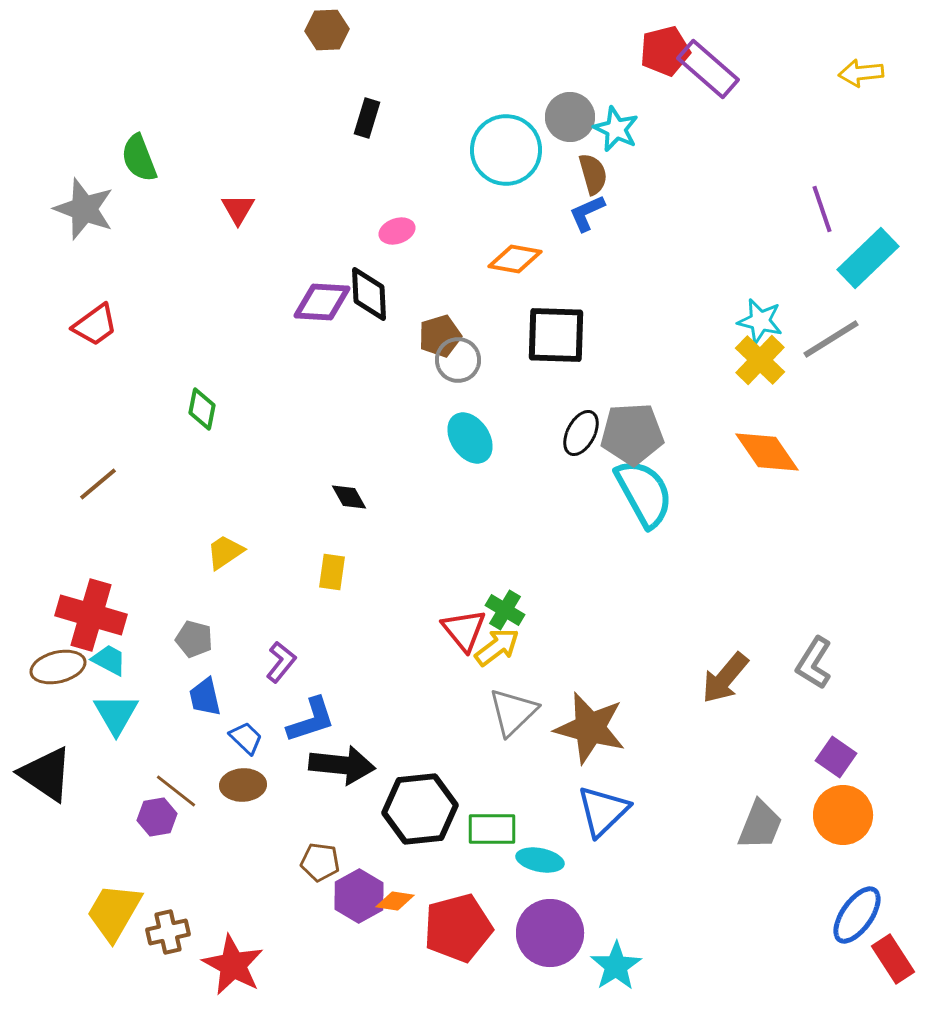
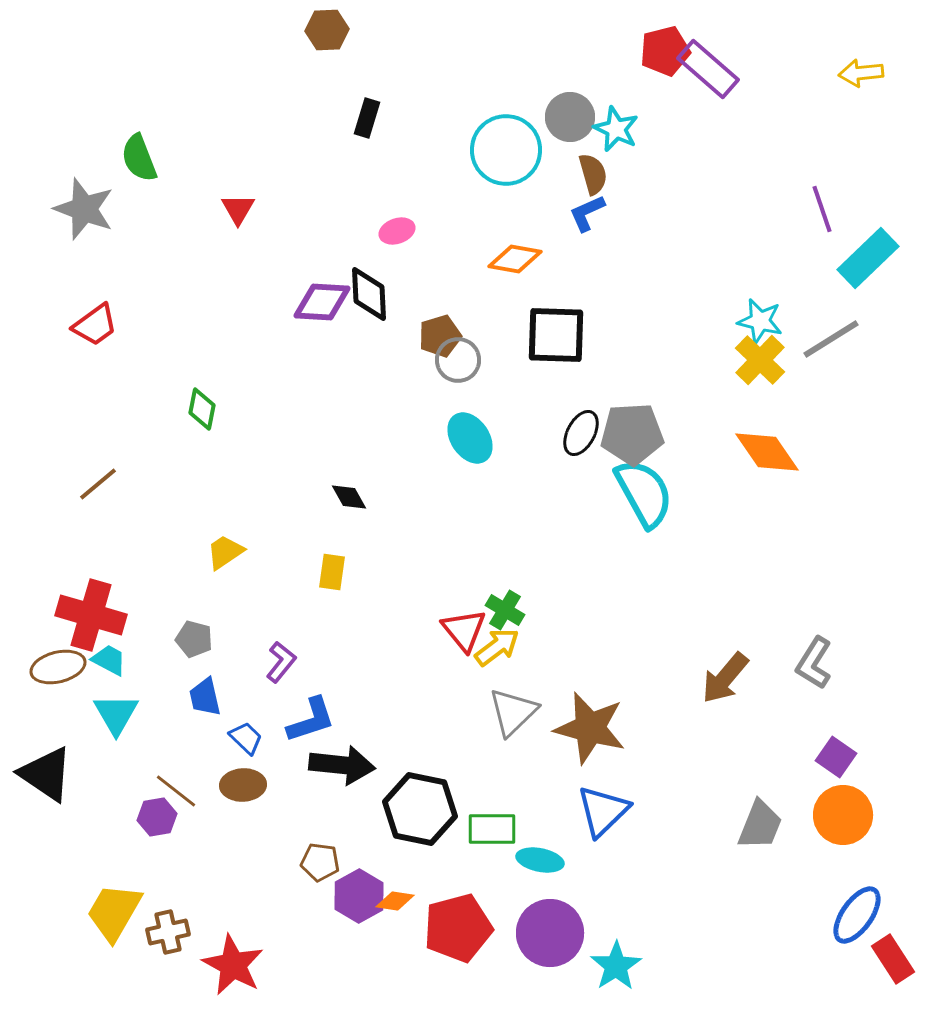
black hexagon at (420, 809): rotated 18 degrees clockwise
